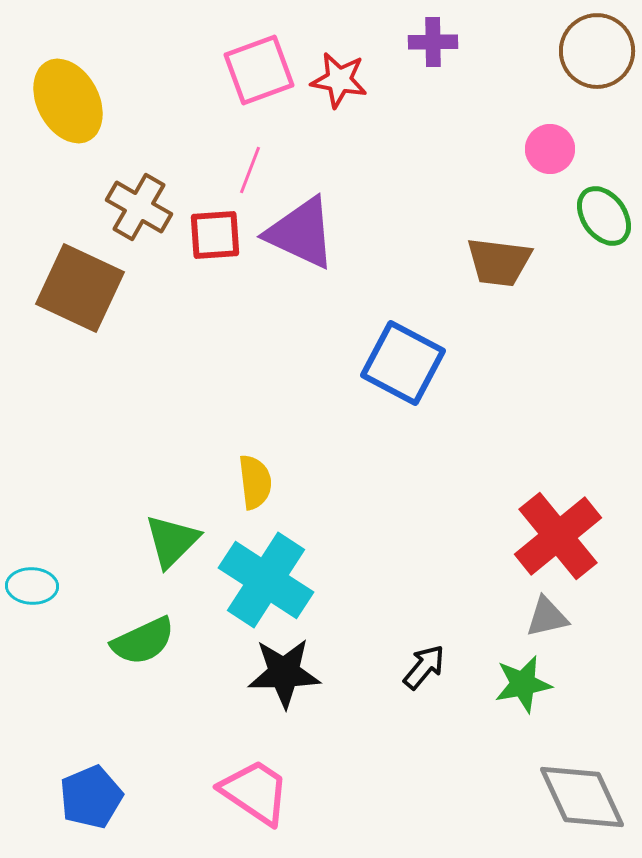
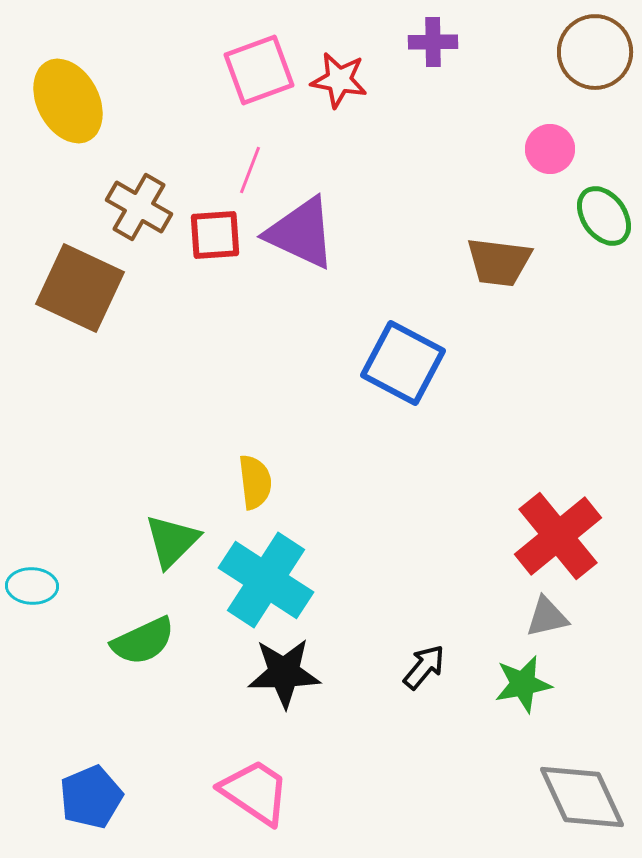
brown circle: moved 2 px left, 1 px down
